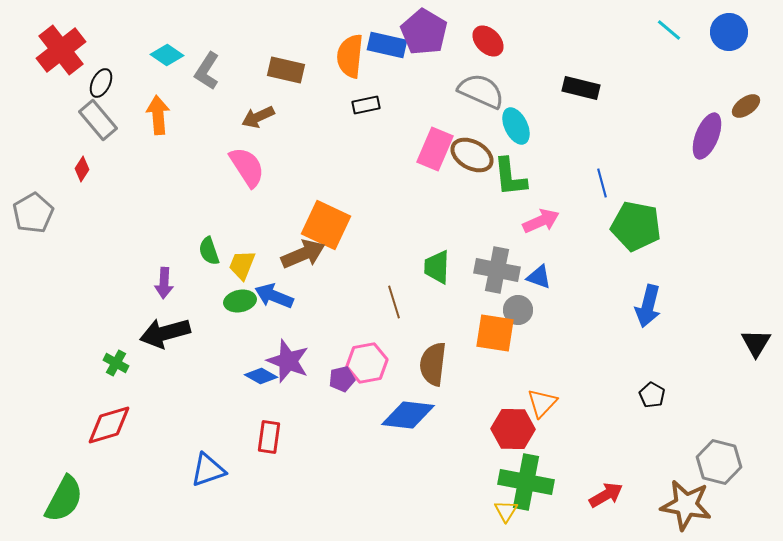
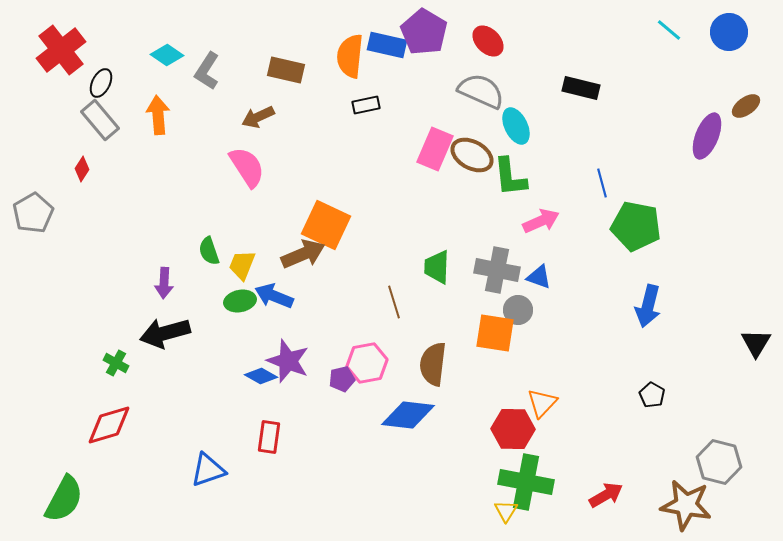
gray rectangle at (98, 120): moved 2 px right
